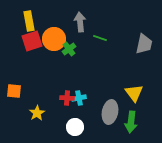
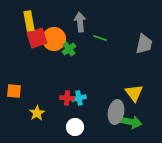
red square: moved 5 px right, 3 px up
gray ellipse: moved 6 px right
green arrow: rotated 85 degrees counterclockwise
